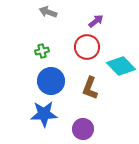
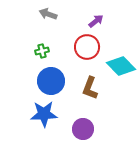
gray arrow: moved 2 px down
